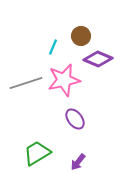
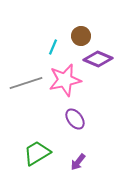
pink star: moved 1 px right
